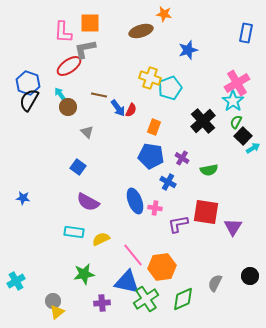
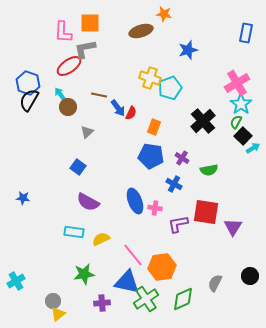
cyan star at (233, 101): moved 8 px right, 3 px down
red semicircle at (131, 110): moved 3 px down
gray triangle at (87, 132): rotated 32 degrees clockwise
blue cross at (168, 182): moved 6 px right, 2 px down
yellow triangle at (57, 312): moved 1 px right, 2 px down
